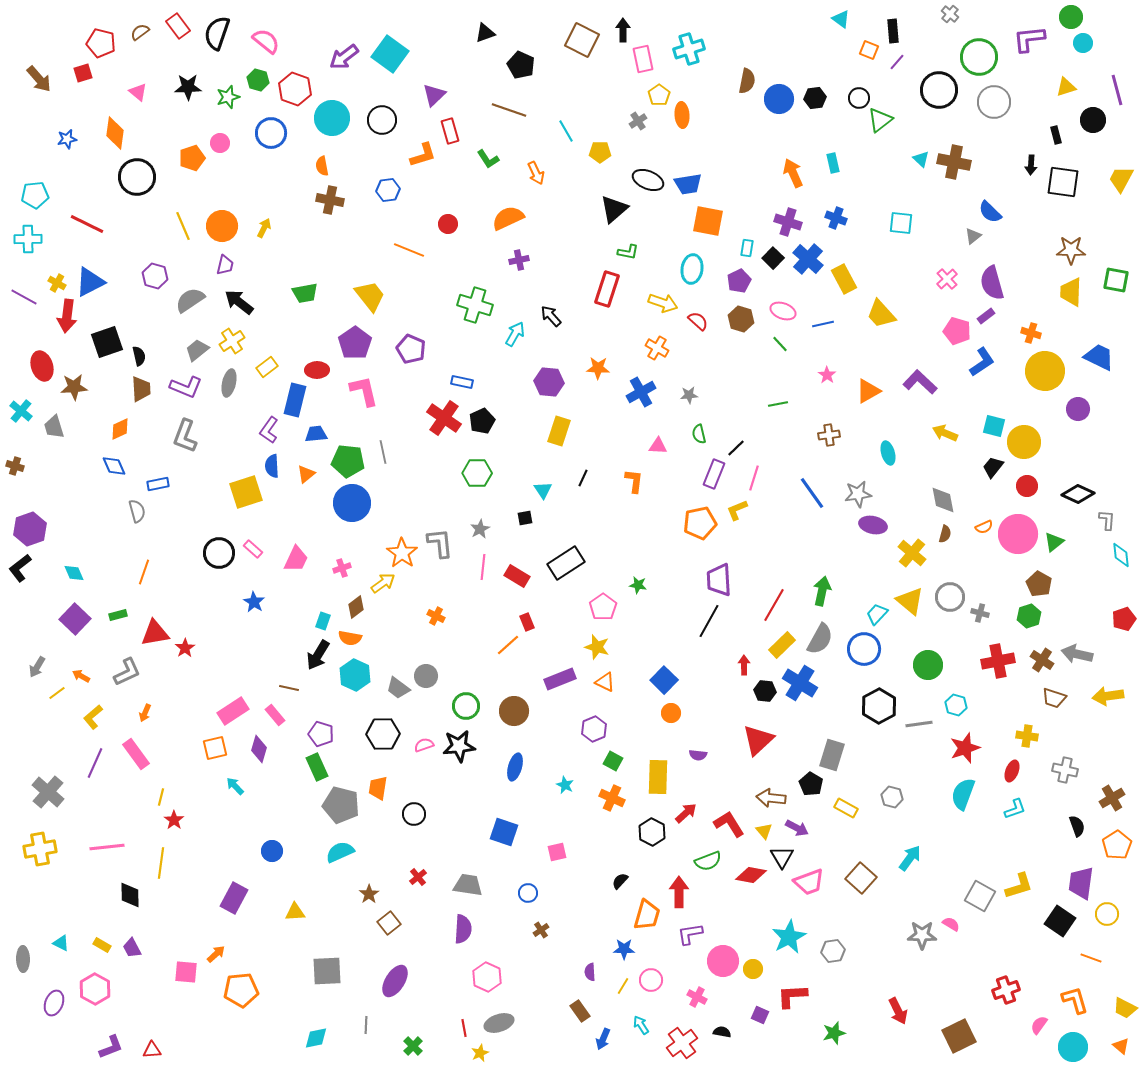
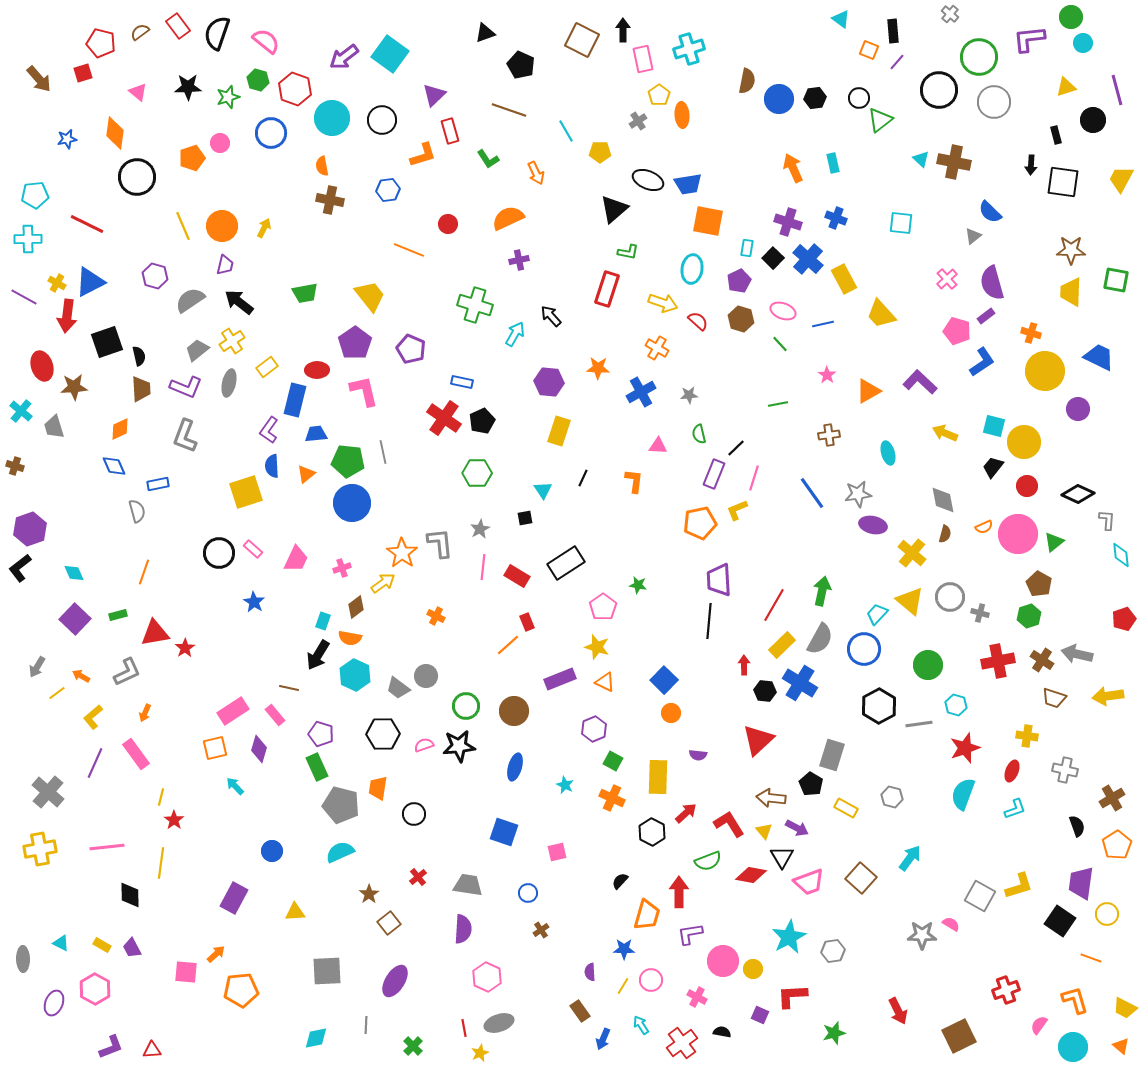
orange arrow at (793, 173): moved 5 px up
black line at (709, 621): rotated 24 degrees counterclockwise
